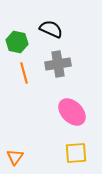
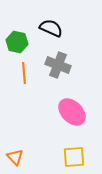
black semicircle: moved 1 px up
gray cross: moved 1 px down; rotated 30 degrees clockwise
orange line: rotated 10 degrees clockwise
yellow square: moved 2 px left, 4 px down
orange triangle: rotated 18 degrees counterclockwise
